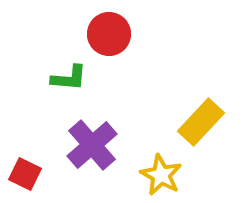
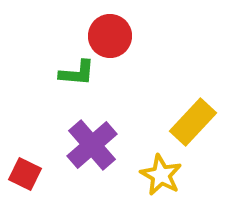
red circle: moved 1 px right, 2 px down
green L-shape: moved 8 px right, 5 px up
yellow rectangle: moved 8 px left
